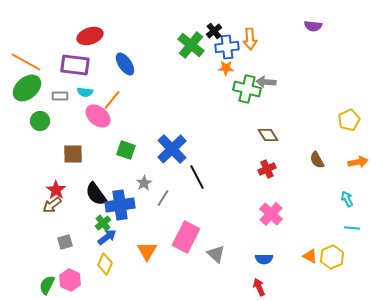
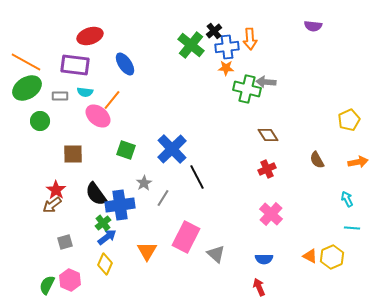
green ellipse at (27, 88): rotated 8 degrees clockwise
